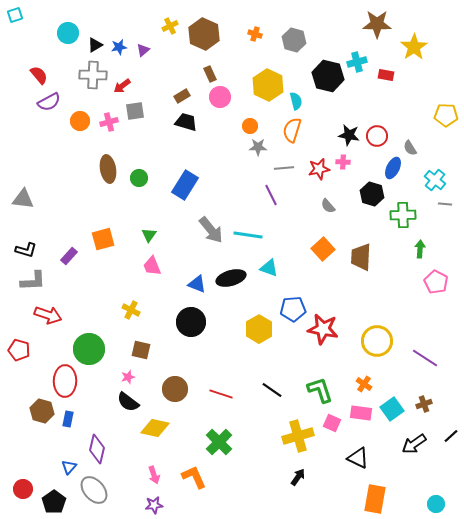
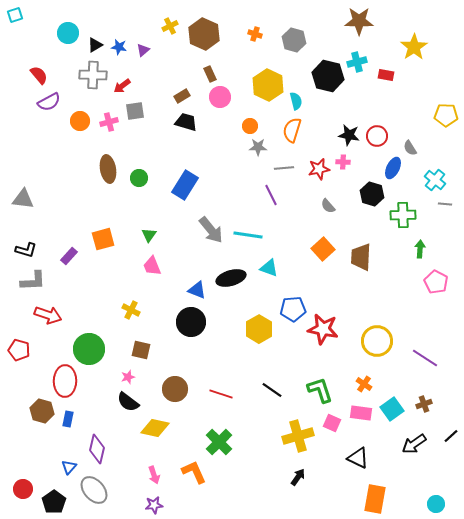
brown star at (377, 24): moved 18 px left, 3 px up
blue star at (119, 47): rotated 21 degrees clockwise
blue triangle at (197, 284): moved 6 px down
orange L-shape at (194, 477): moved 5 px up
